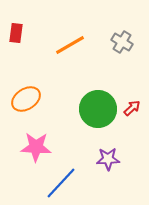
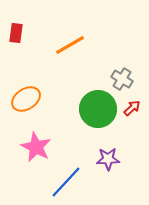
gray cross: moved 37 px down
pink star: rotated 24 degrees clockwise
blue line: moved 5 px right, 1 px up
